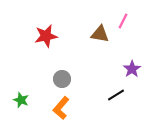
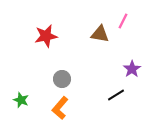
orange L-shape: moved 1 px left
